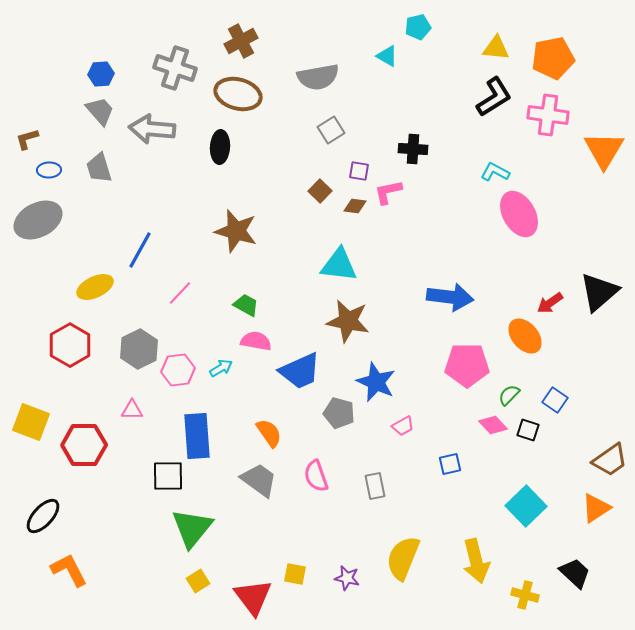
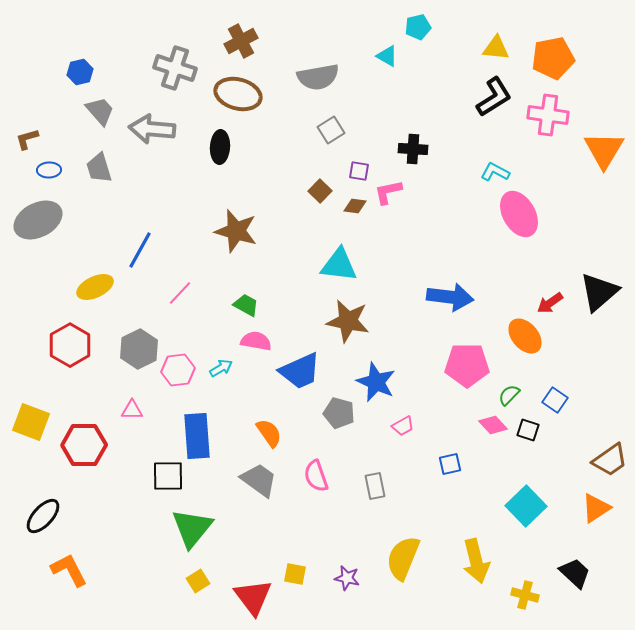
blue hexagon at (101, 74): moved 21 px left, 2 px up; rotated 10 degrees counterclockwise
